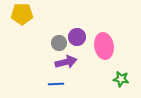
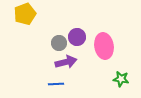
yellow pentagon: moved 3 px right; rotated 20 degrees counterclockwise
